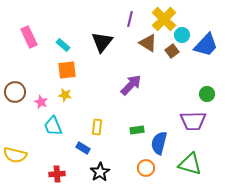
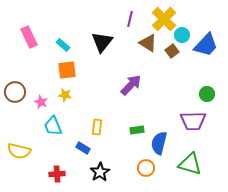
yellow semicircle: moved 4 px right, 4 px up
